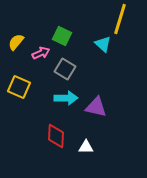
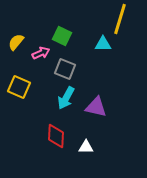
cyan triangle: rotated 42 degrees counterclockwise
gray square: rotated 10 degrees counterclockwise
cyan arrow: rotated 120 degrees clockwise
